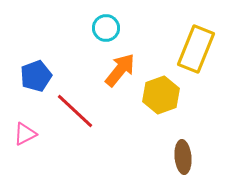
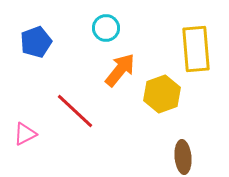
yellow rectangle: rotated 27 degrees counterclockwise
blue pentagon: moved 34 px up
yellow hexagon: moved 1 px right, 1 px up
